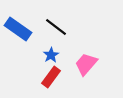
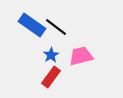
blue rectangle: moved 14 px right, 4 px up
pink trapezoid: moved 5 px left, 8 px up; rotated 35 degrees clockwise
